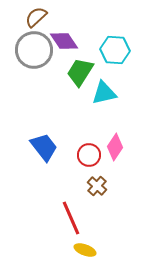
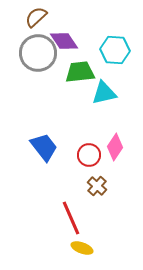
gray circle: moved 4 px right, 3 px down
green trapezoid: rotated 52 degrees clockwise
yellow ellipse: moved 3 px left, 2 px up
